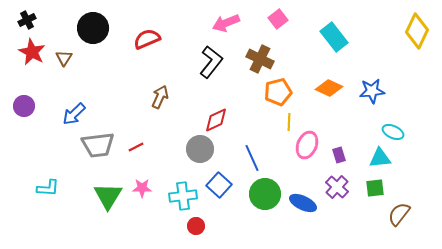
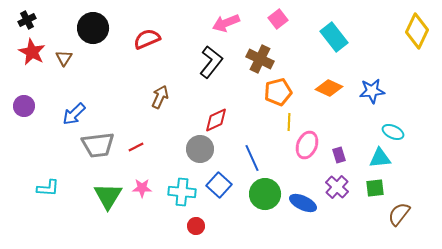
cyan cross: moved 1 px left, 4 px up; rotated 12 degrees clockwise
